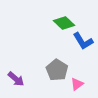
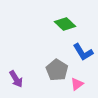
green diamond: moved 1 px right, 1 px down
blue L-shape: moved 11 px down
purple arrow: rotated 18 degrees clockwise
